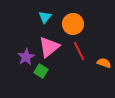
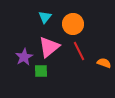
purple star: moved 2 px left
green square: rotated 32 degrees counterclockwise
